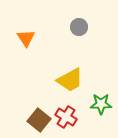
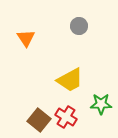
gray circle: moved 1 px up
